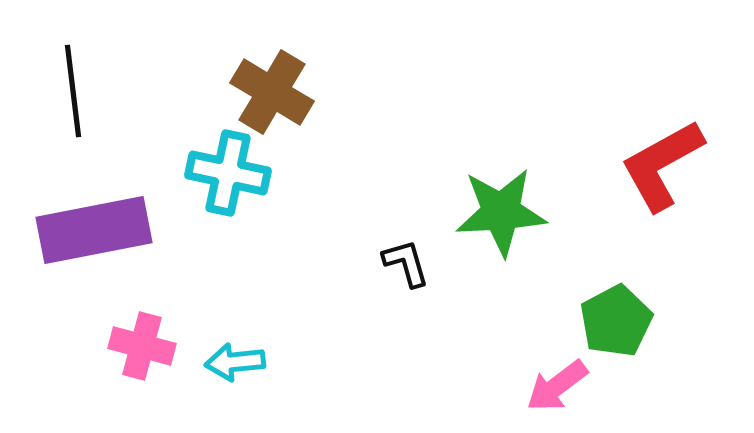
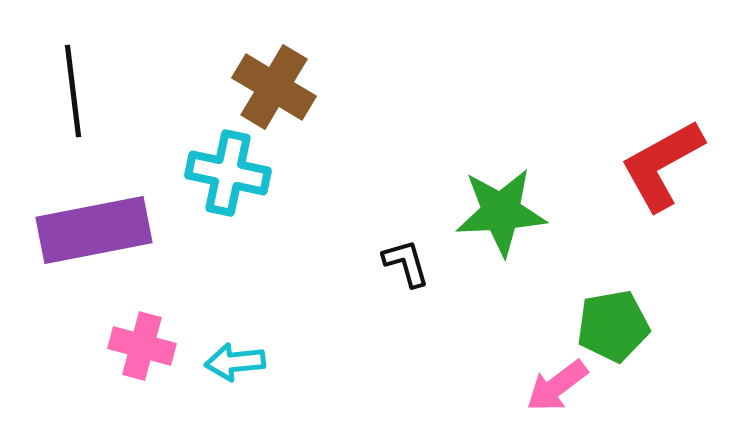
brown cross: moved 2 px right, 5 px up
green pentagon: moved 3 px left, 5 px down; rotated 18 degrees clockwise
